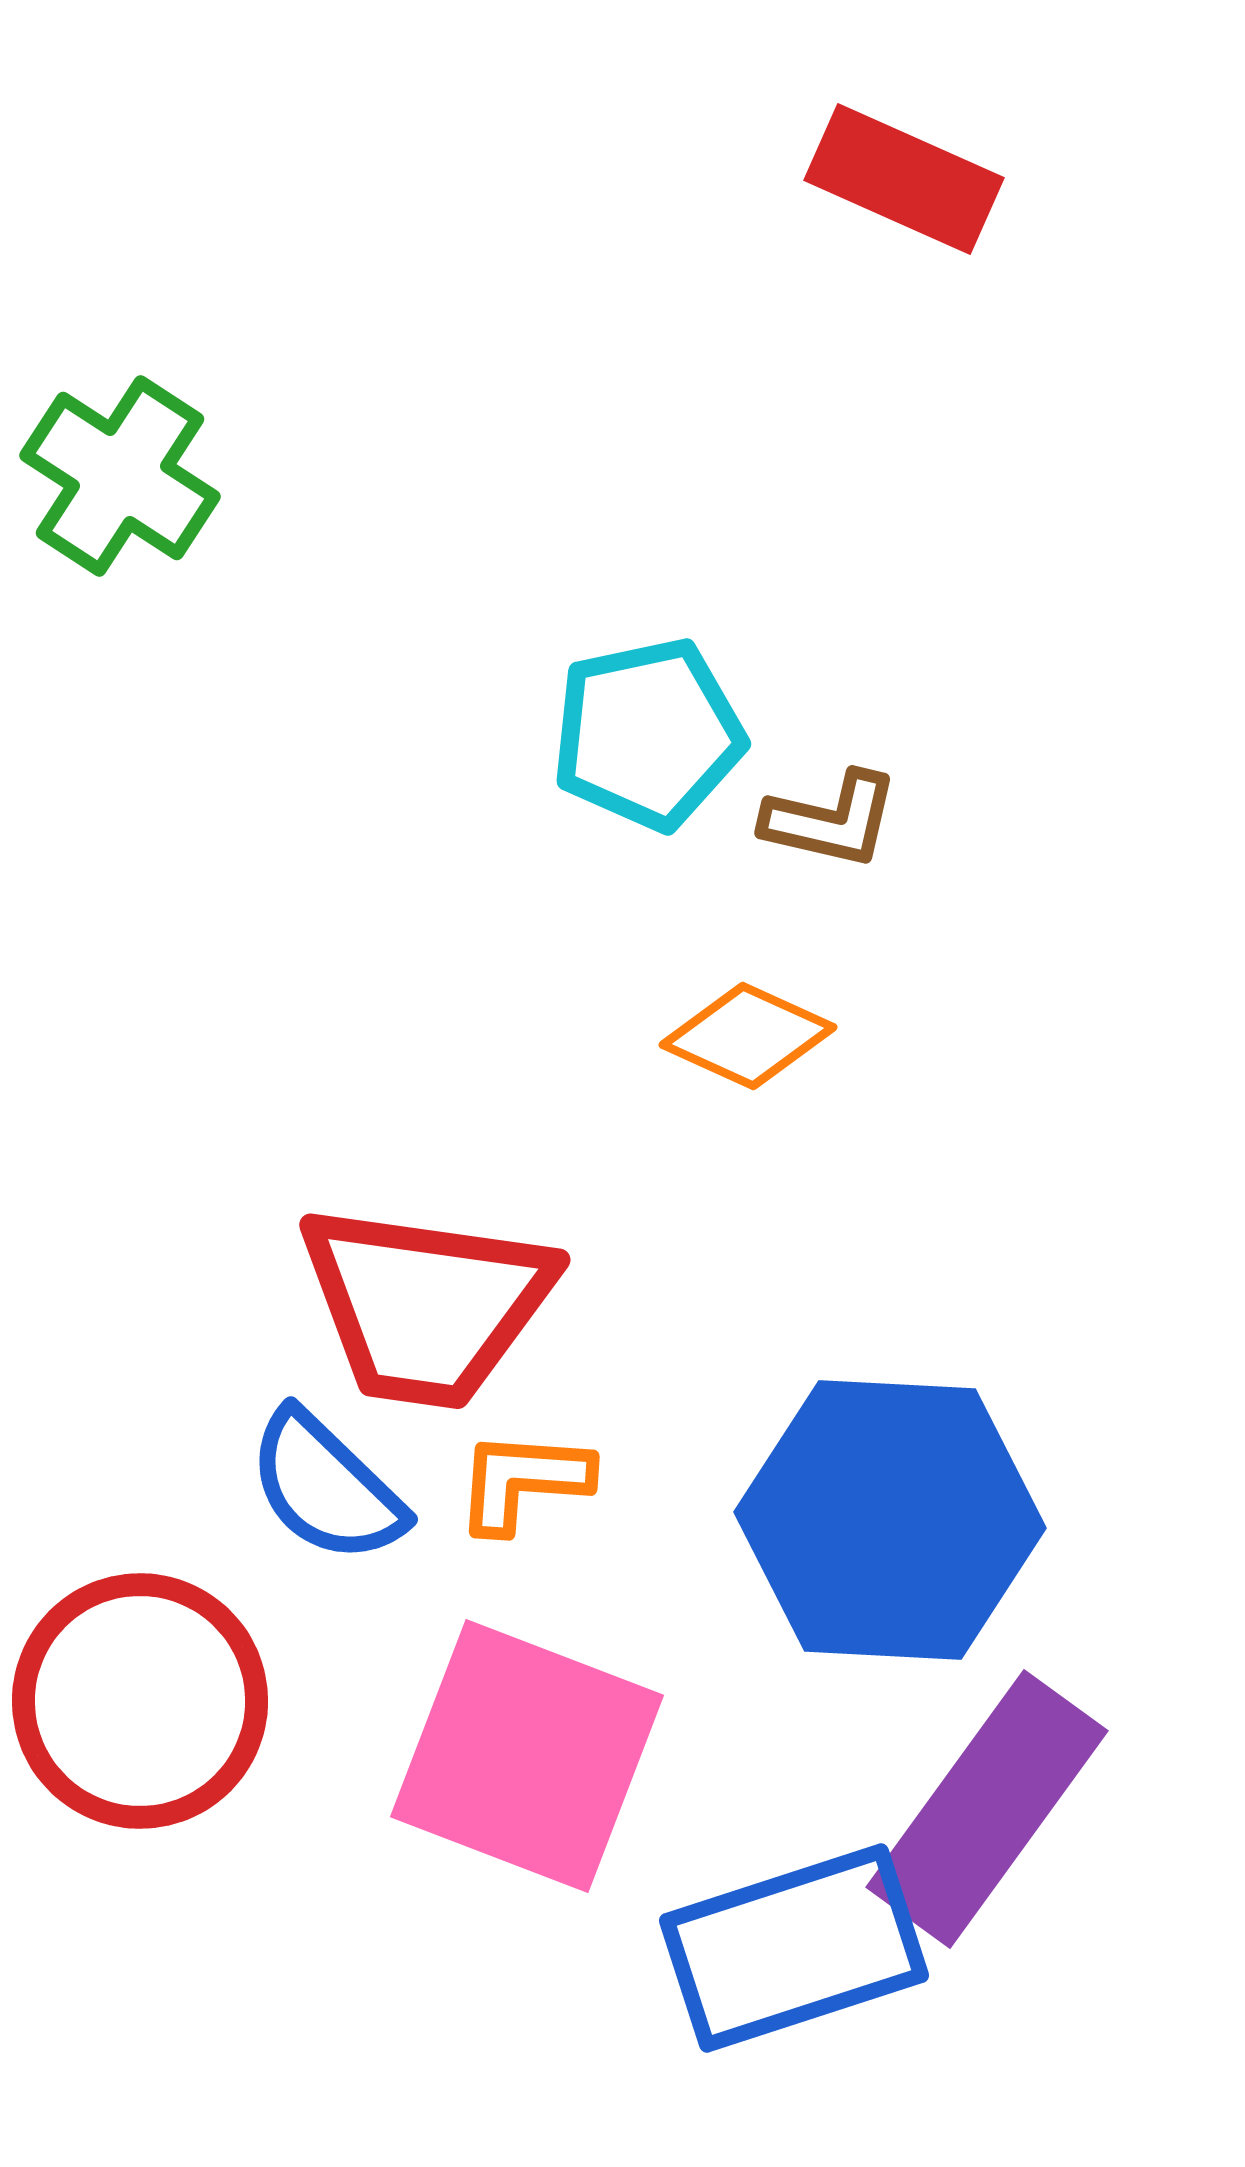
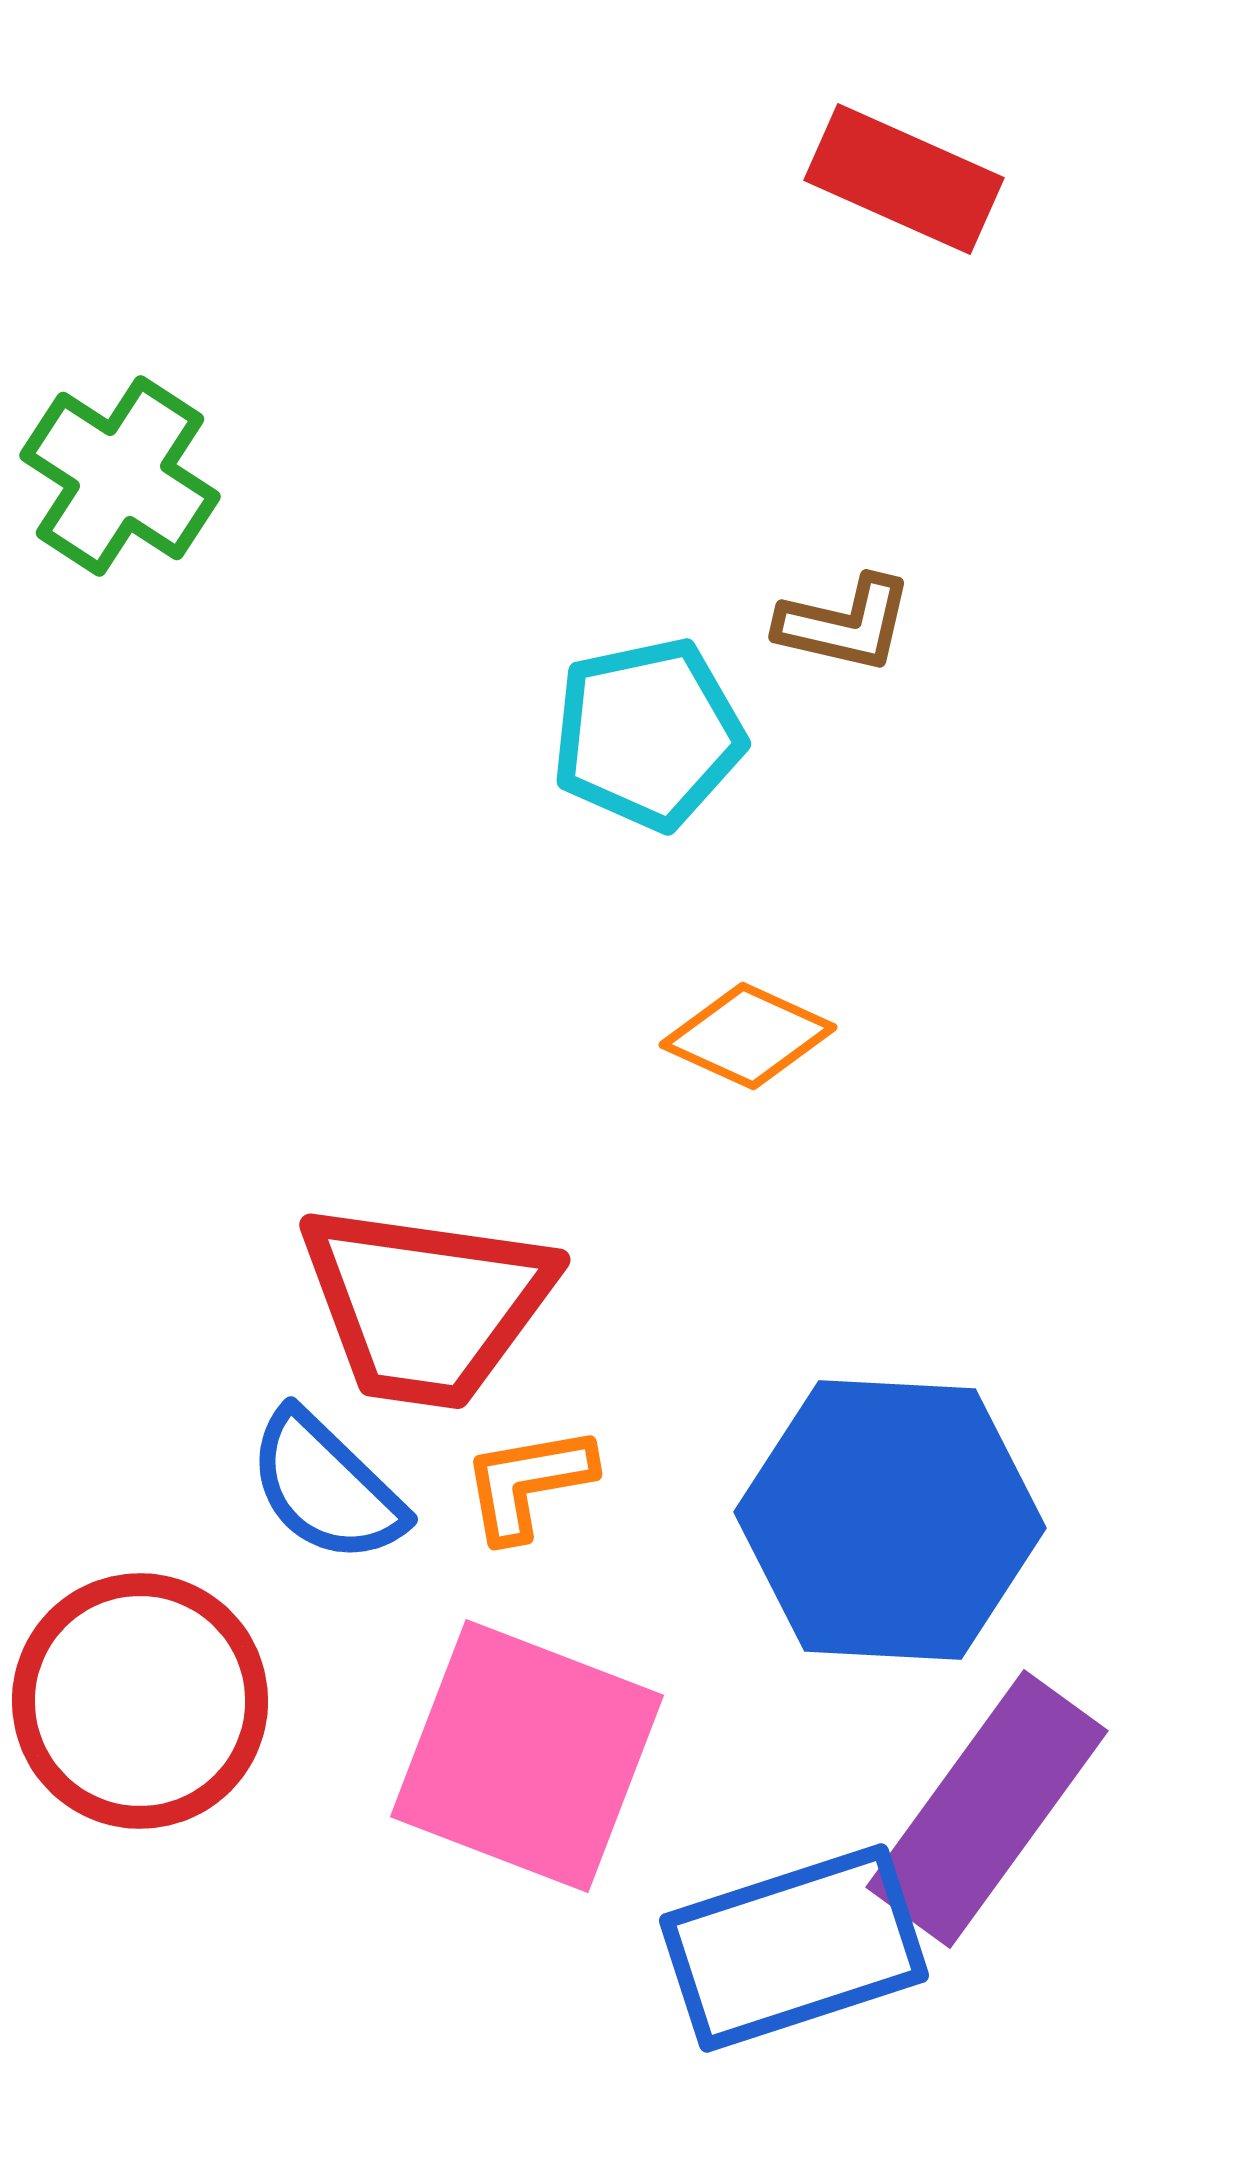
brown L-shape: moved 14 px right, 196 px up
orange L-shape: moved 5 px right, 2 px down; rotated 14 degrees counterclockwise
